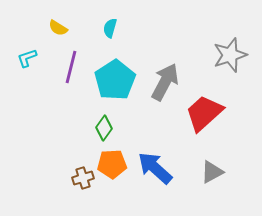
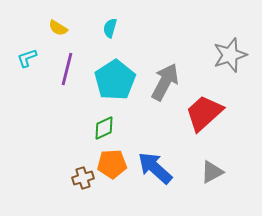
purple line: moved 4 px left, 2 px down
green diamond: rotated 30 degrees clockwise
